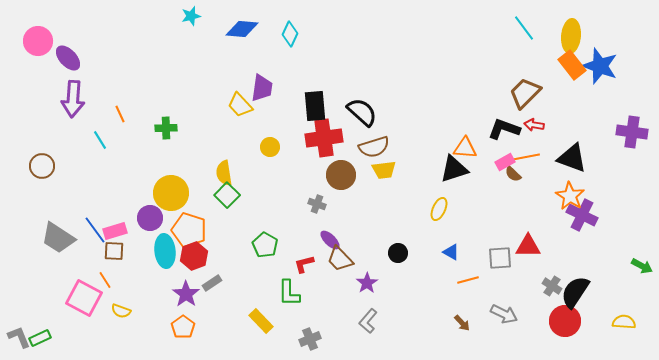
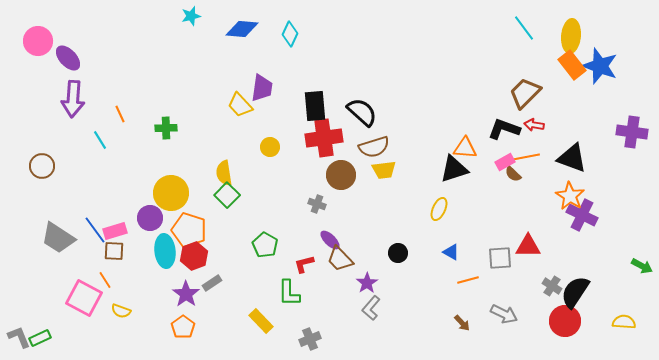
gray L-shape at (368, 321): moved 3 px right, 13 px up
